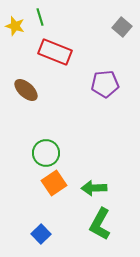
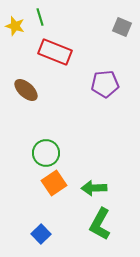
gray square: rotated 18 degrees counterclockwise
